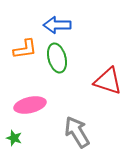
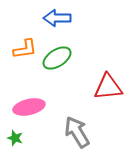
blue arrow: moved 7 px up
green ellipse: rotated 72 degrees clockwise
red triangle: moved 6 px down; rotated 24 degrees counterclockwise
pink ellipse: moved 1 px left, 2 px down
green star: moved 1 px right
